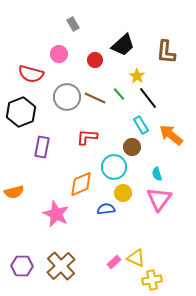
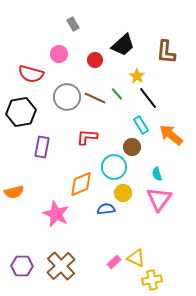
green line: moved 2 px left
black hexagon: rotated 12 degrees clockwise
